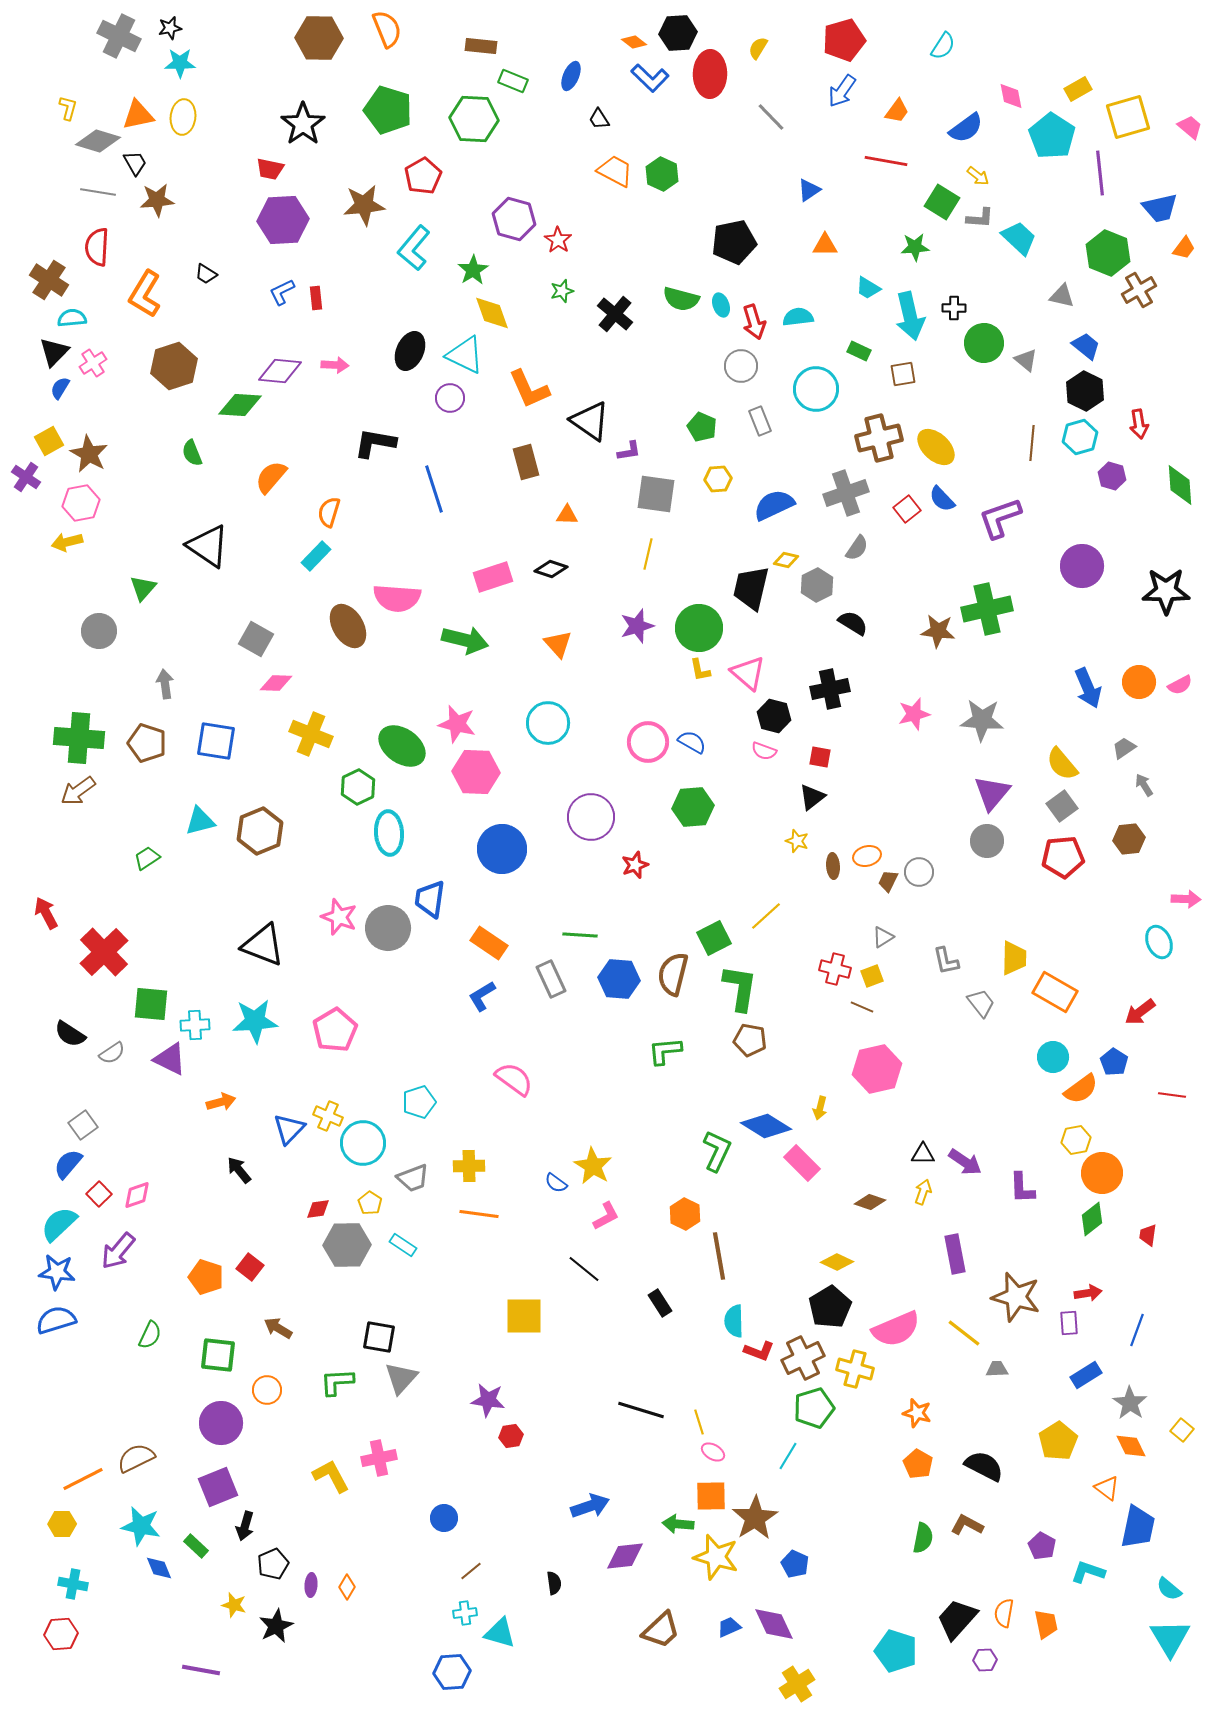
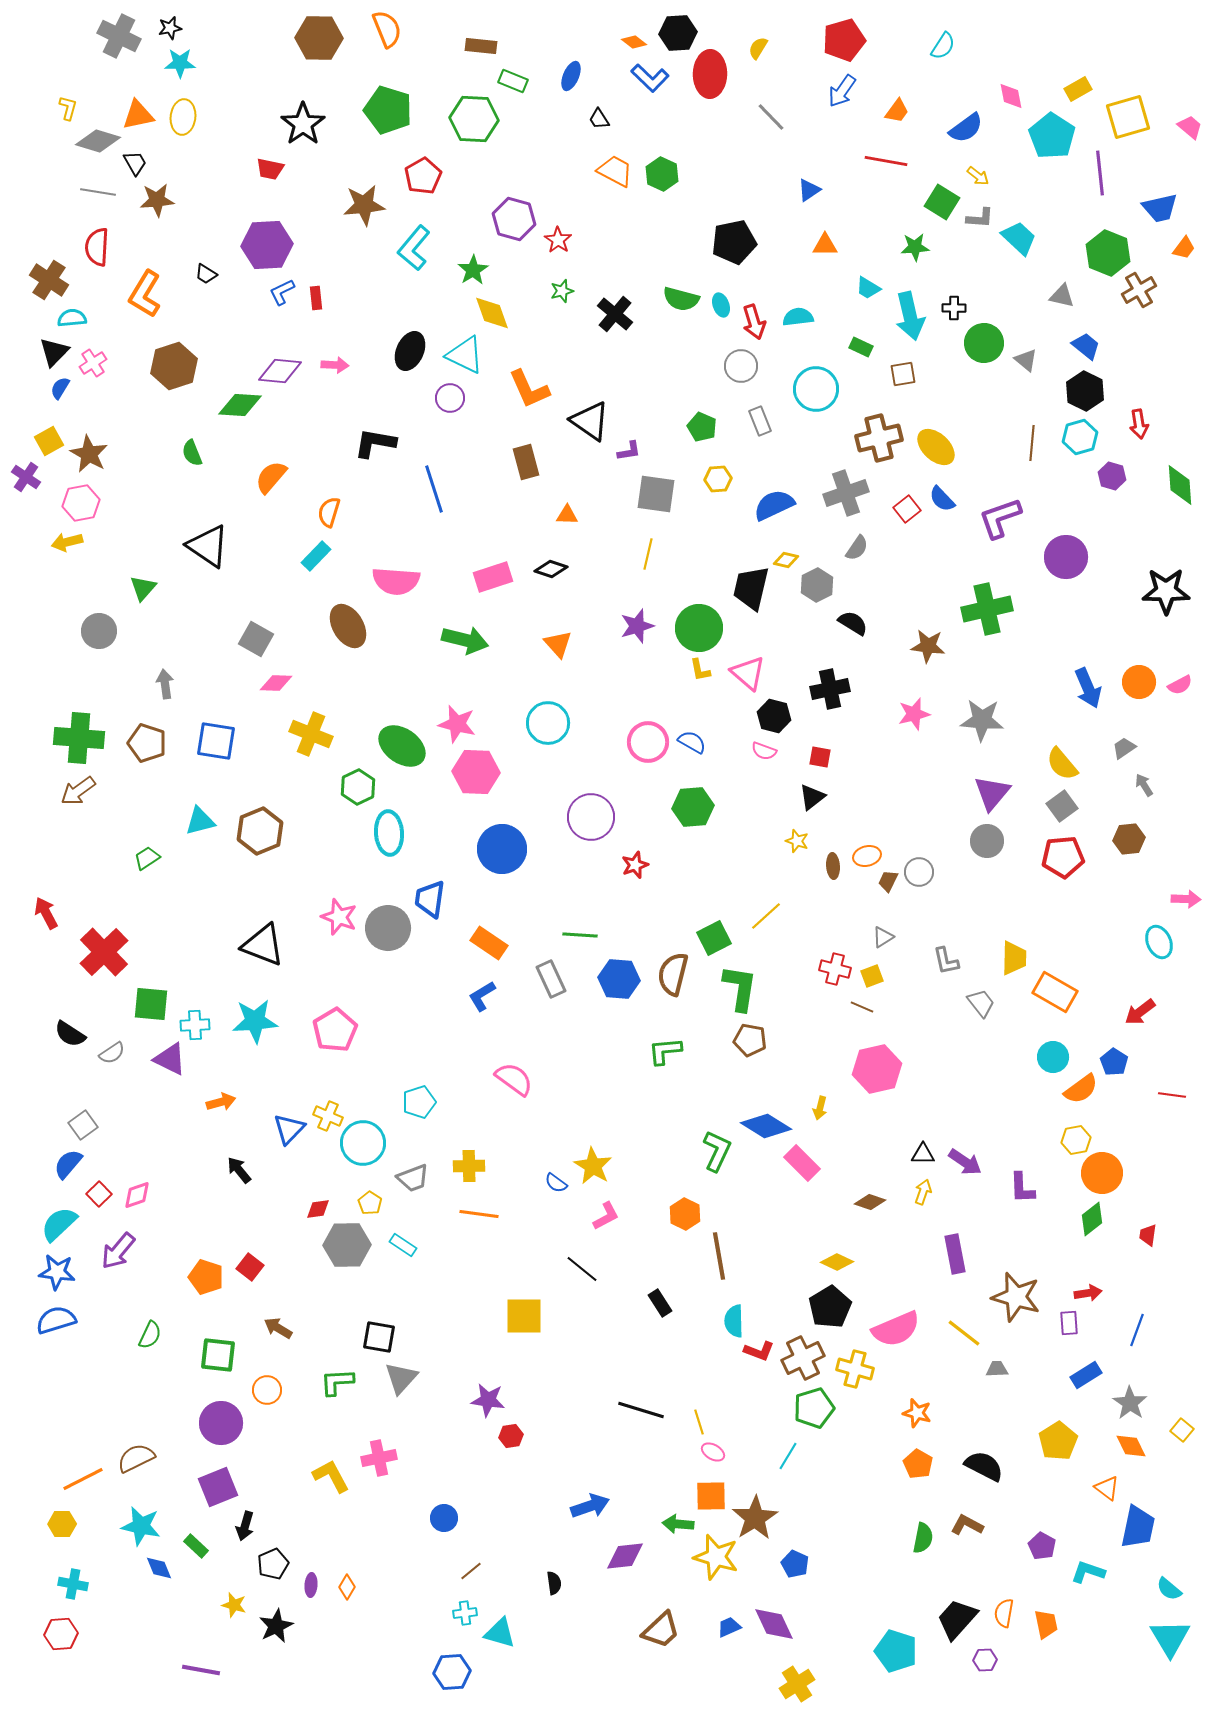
purple hexagon at (283, 220): moved 16 px left, 25 px down
green rectangle at (859, 351): moved 2 px right, 4 px up
purple circle at (1082, 566): moved 16 px left, 9 px up
pink semicircle at (397, 598): moved 1 px left, 17 px up
brown star at (938, 631): moved 10 px left, 15 px down
black line at (584, 1269): moved 2 px left
